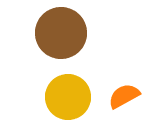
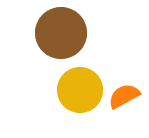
yellow circle: moved 12 px right, 7 px up
